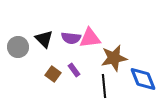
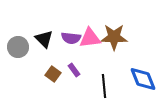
brown star: moved 21 px up; rotated 12 degrees clockwise
